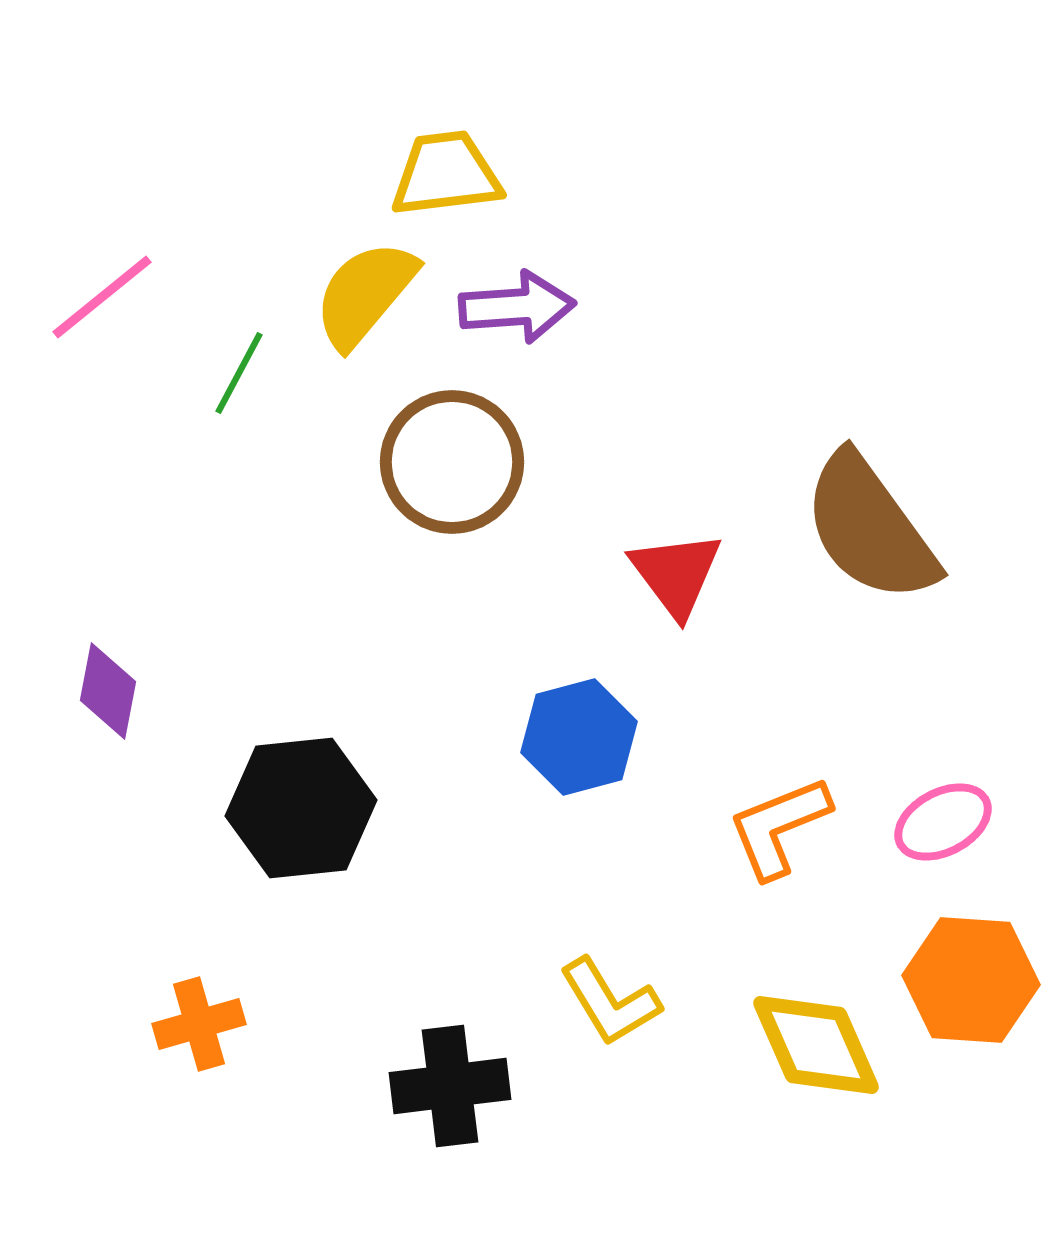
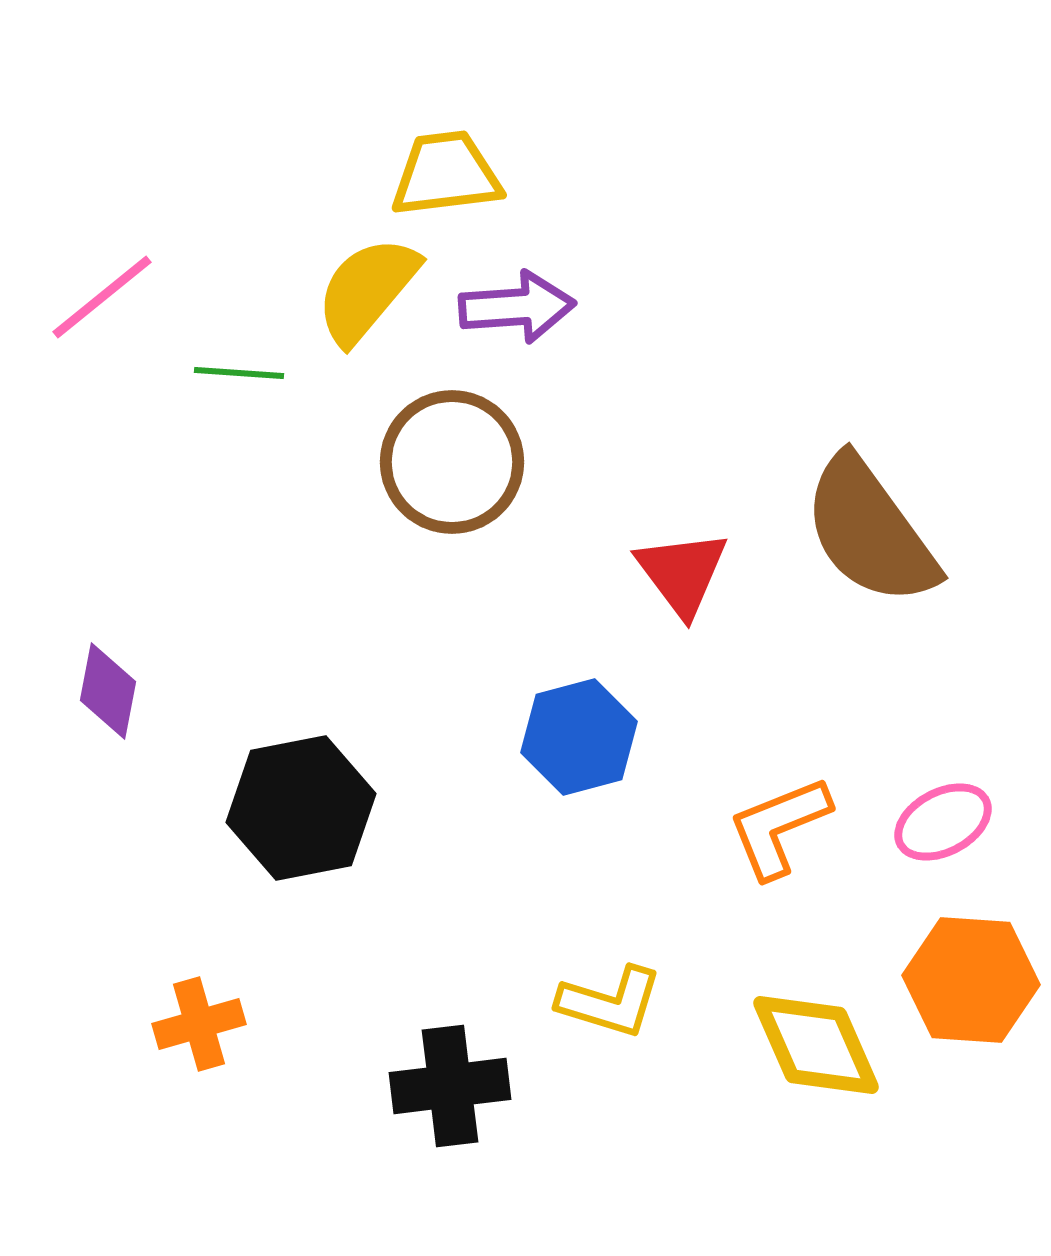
yellow semicircle: moved 2 px right, 4 px up
green line: rotated 66 degrees clockwise
brown semicircle: moved 3 px down
red triangle: moved 6 px right, 1 px up
black hexagon: rotated 5 degrees counterclockwise
yellow L-shape: rotated 42 degrees counterclockwise
